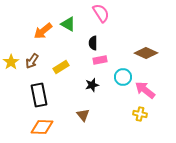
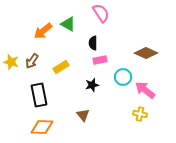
yellow star: rotated 21 degrees counterclockwise
